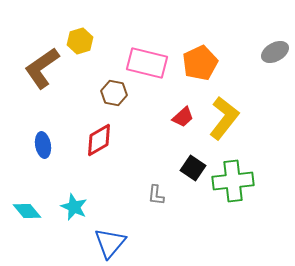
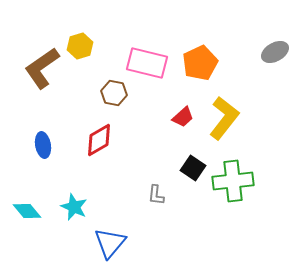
yellow hexagon: moved 5 px down
